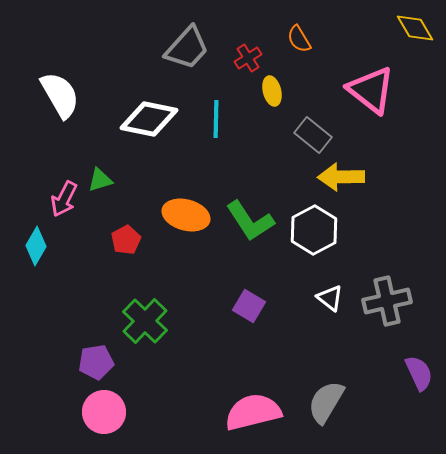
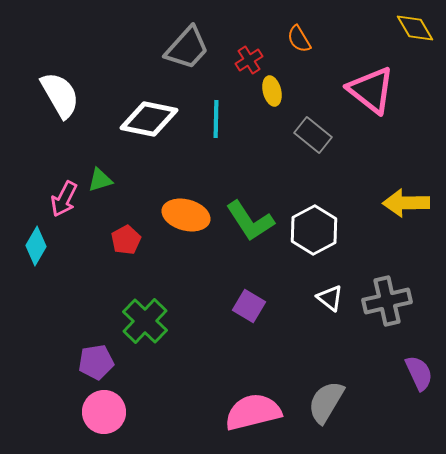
red cross: moved 1 px right, 2 px down
yellow arrow: moved 65 px right, 26 px down
